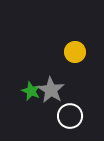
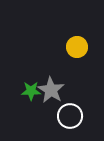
yellow circle: moved 2 px right, 5 px up
green star: rotated 24 degrees counterclockwise
